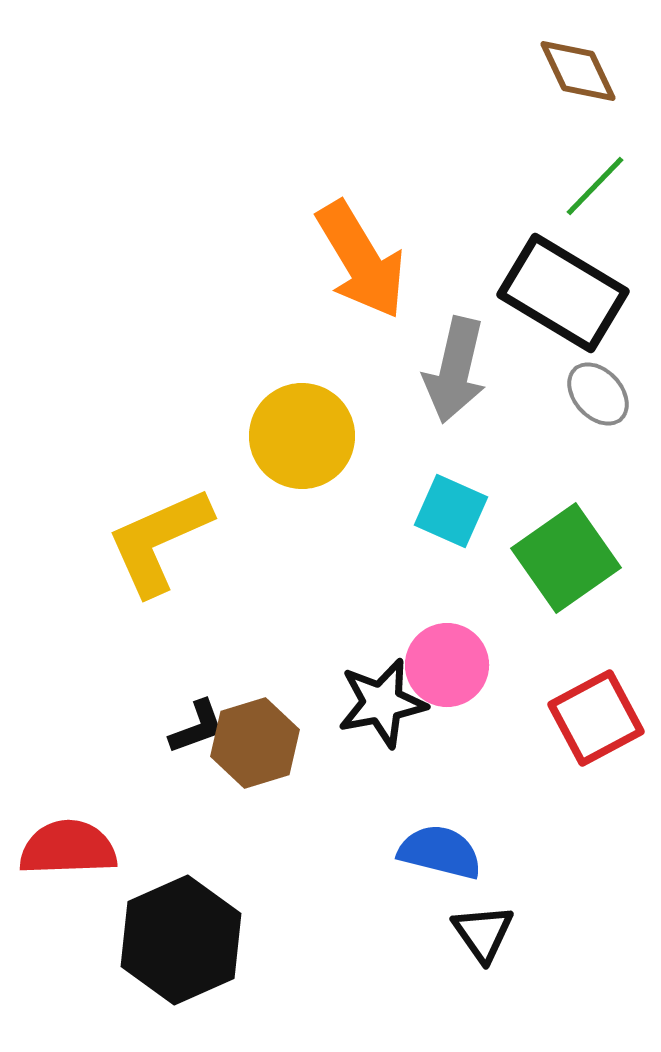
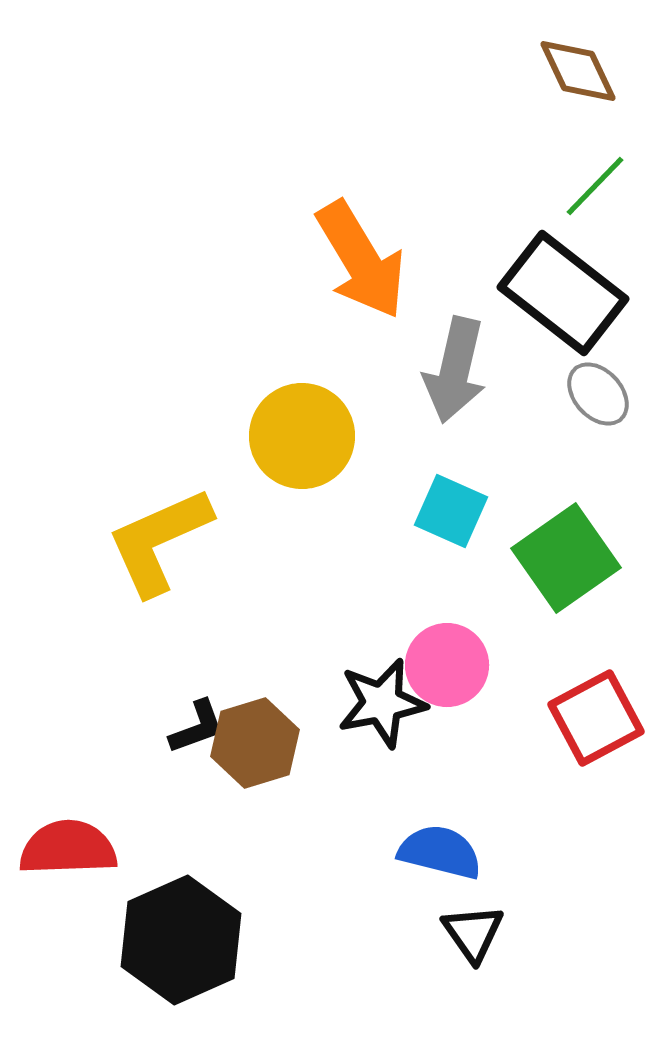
black rectangle: rotated 7 degrees clockwise
black triangle: moved 10 px left
